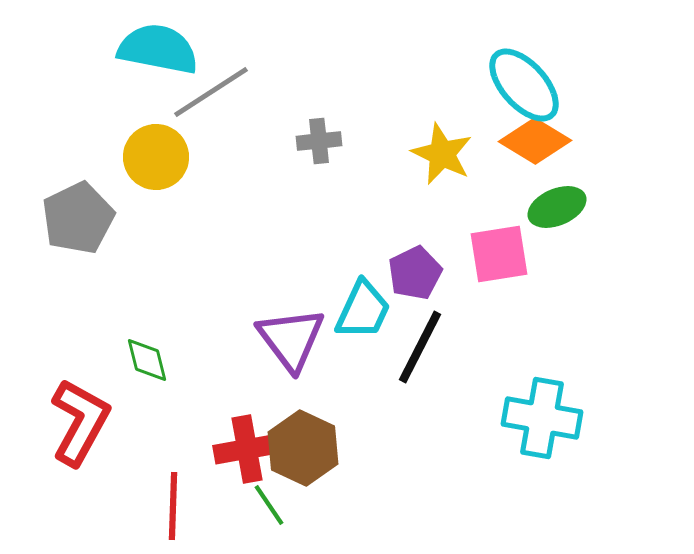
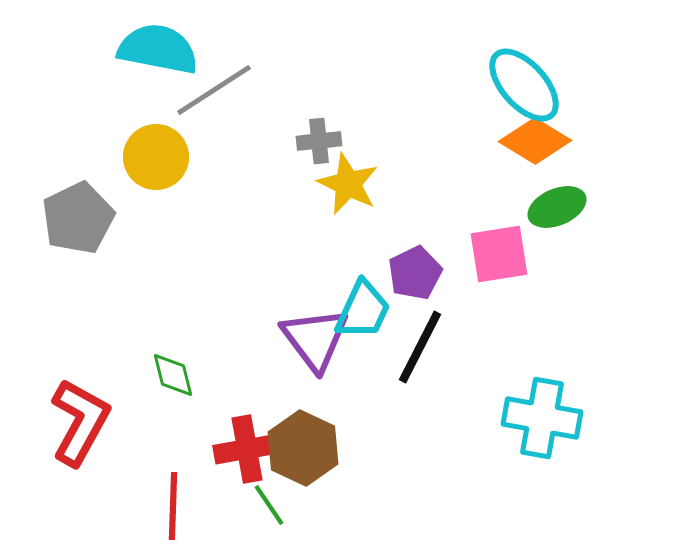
gray line: moved 3 px right, 2 px up
yellow star: moved 94 px left, 30 px down
purple triangle: moved 24 px right
green diamond: moved 26 px right, 15 px down
